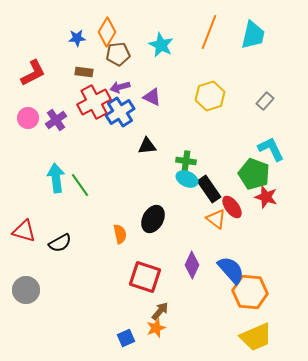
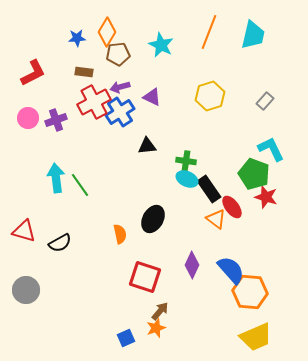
purple cross: rotated 15 degrees clockwise
